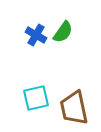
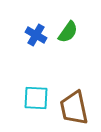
green semicircle: moved 5 px right
cyan square: rotated 16 degrees clockwise
